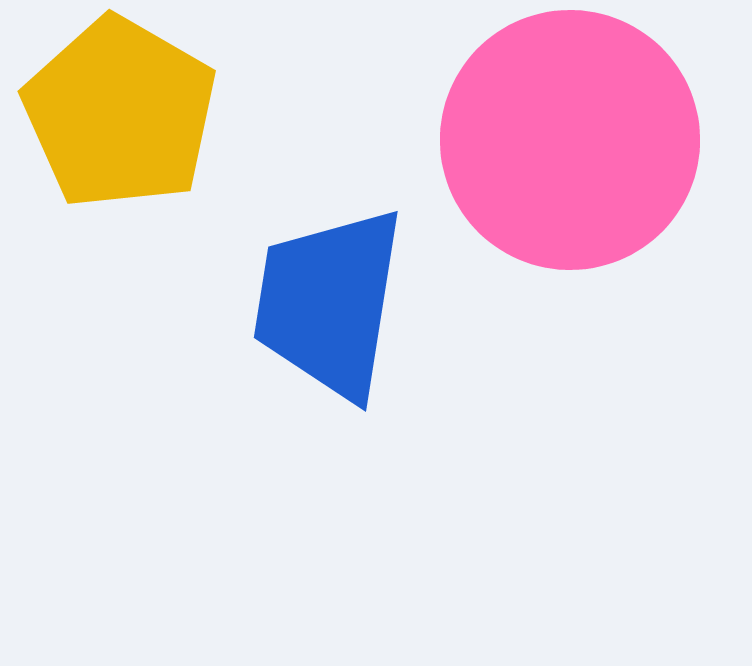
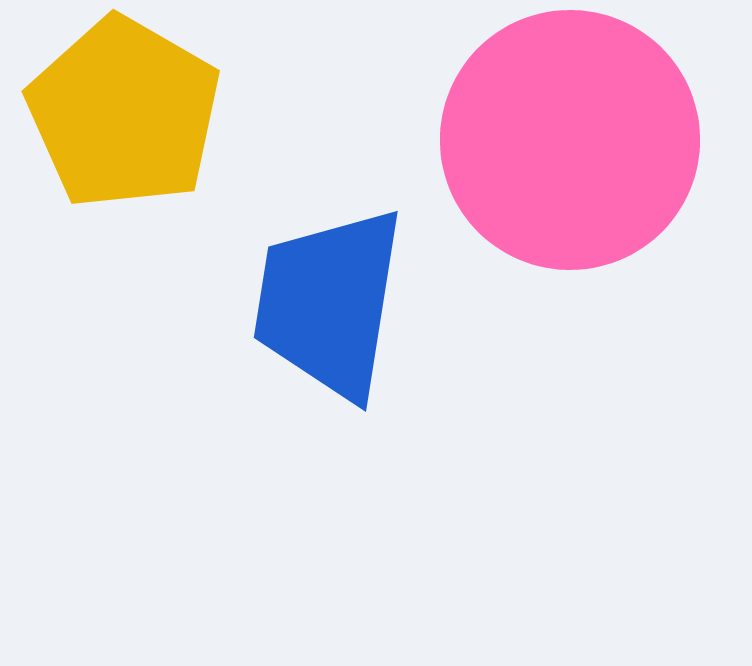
yellow pentagon: moved 4 px right
